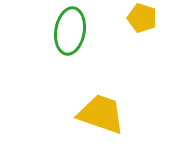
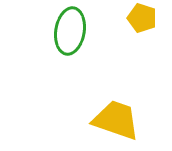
yellow trapezoid: moved 15 px right, 6 px down
